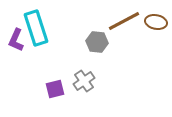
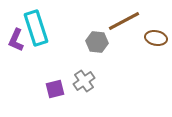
brown ellipse: moved 16 px down
